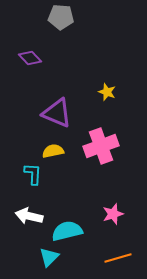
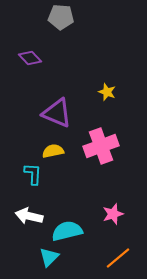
orange line: rotated 24 degrees counterclockwise
